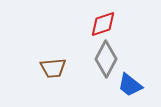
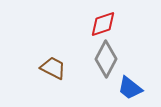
brown trapezoid: rotated 148 degrees counterclockwise
blue trapezoid: moved 3 px down
